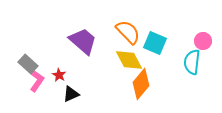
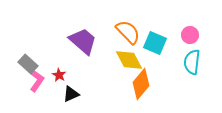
pink circle: moved 13 px left, 6 px up
